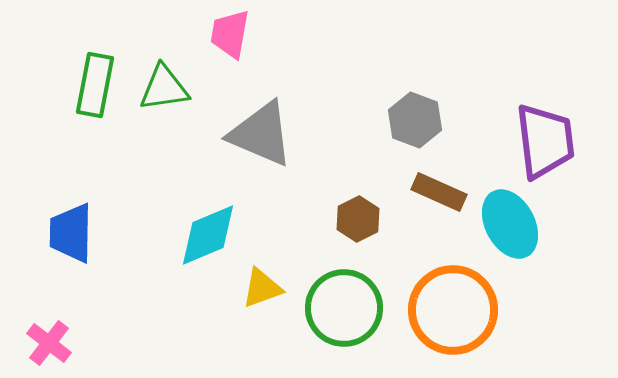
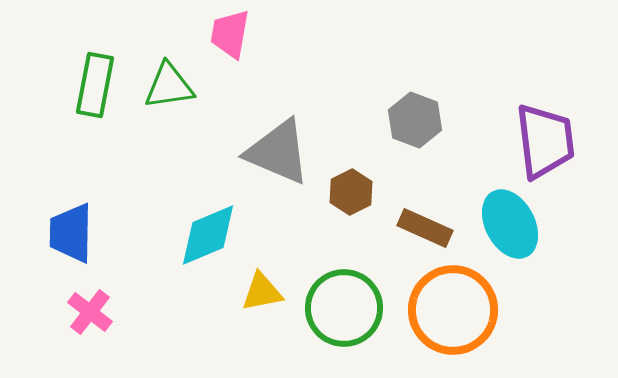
green triangle: moved 5 px right, 2 px up
gray triangle: moved 17 px right, 18 px down
brown rectangle: moved 14 px left, 36 px down
brown hexagon: moved 7 px left, 27 px up
yellow triangle: moved 4 px down; rotated 9 degrees clockwise
pink cross: moved 41 px right, 31 px up
